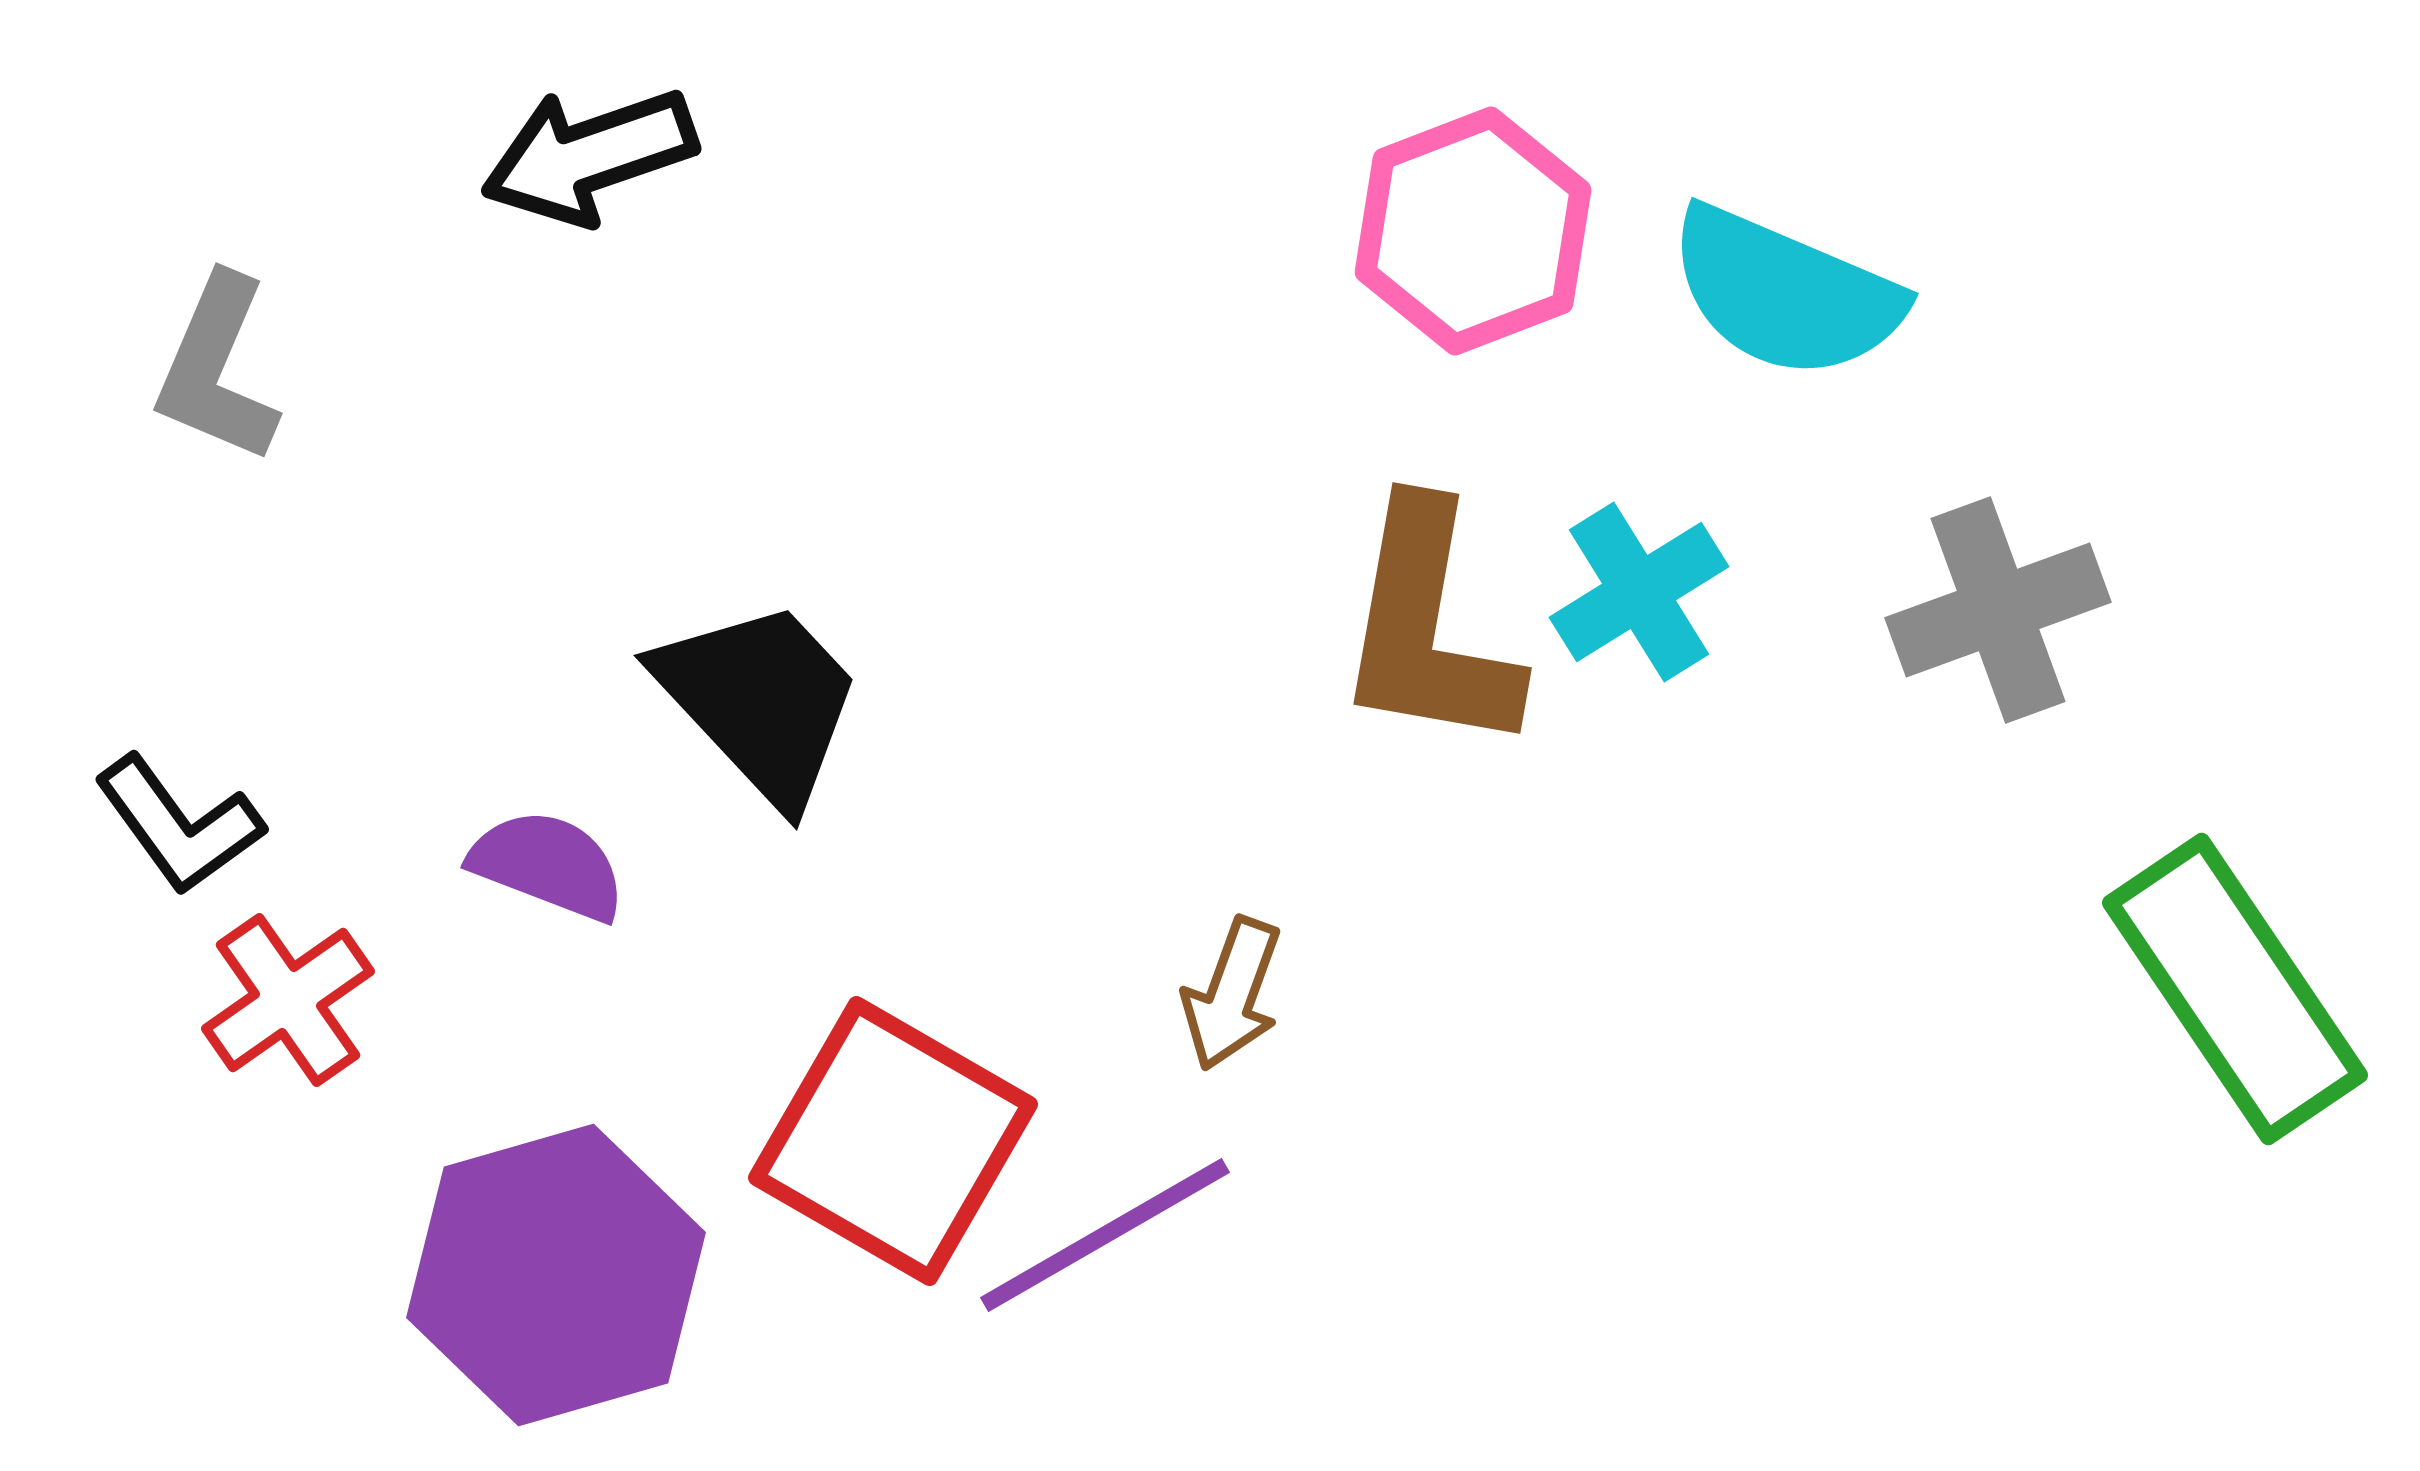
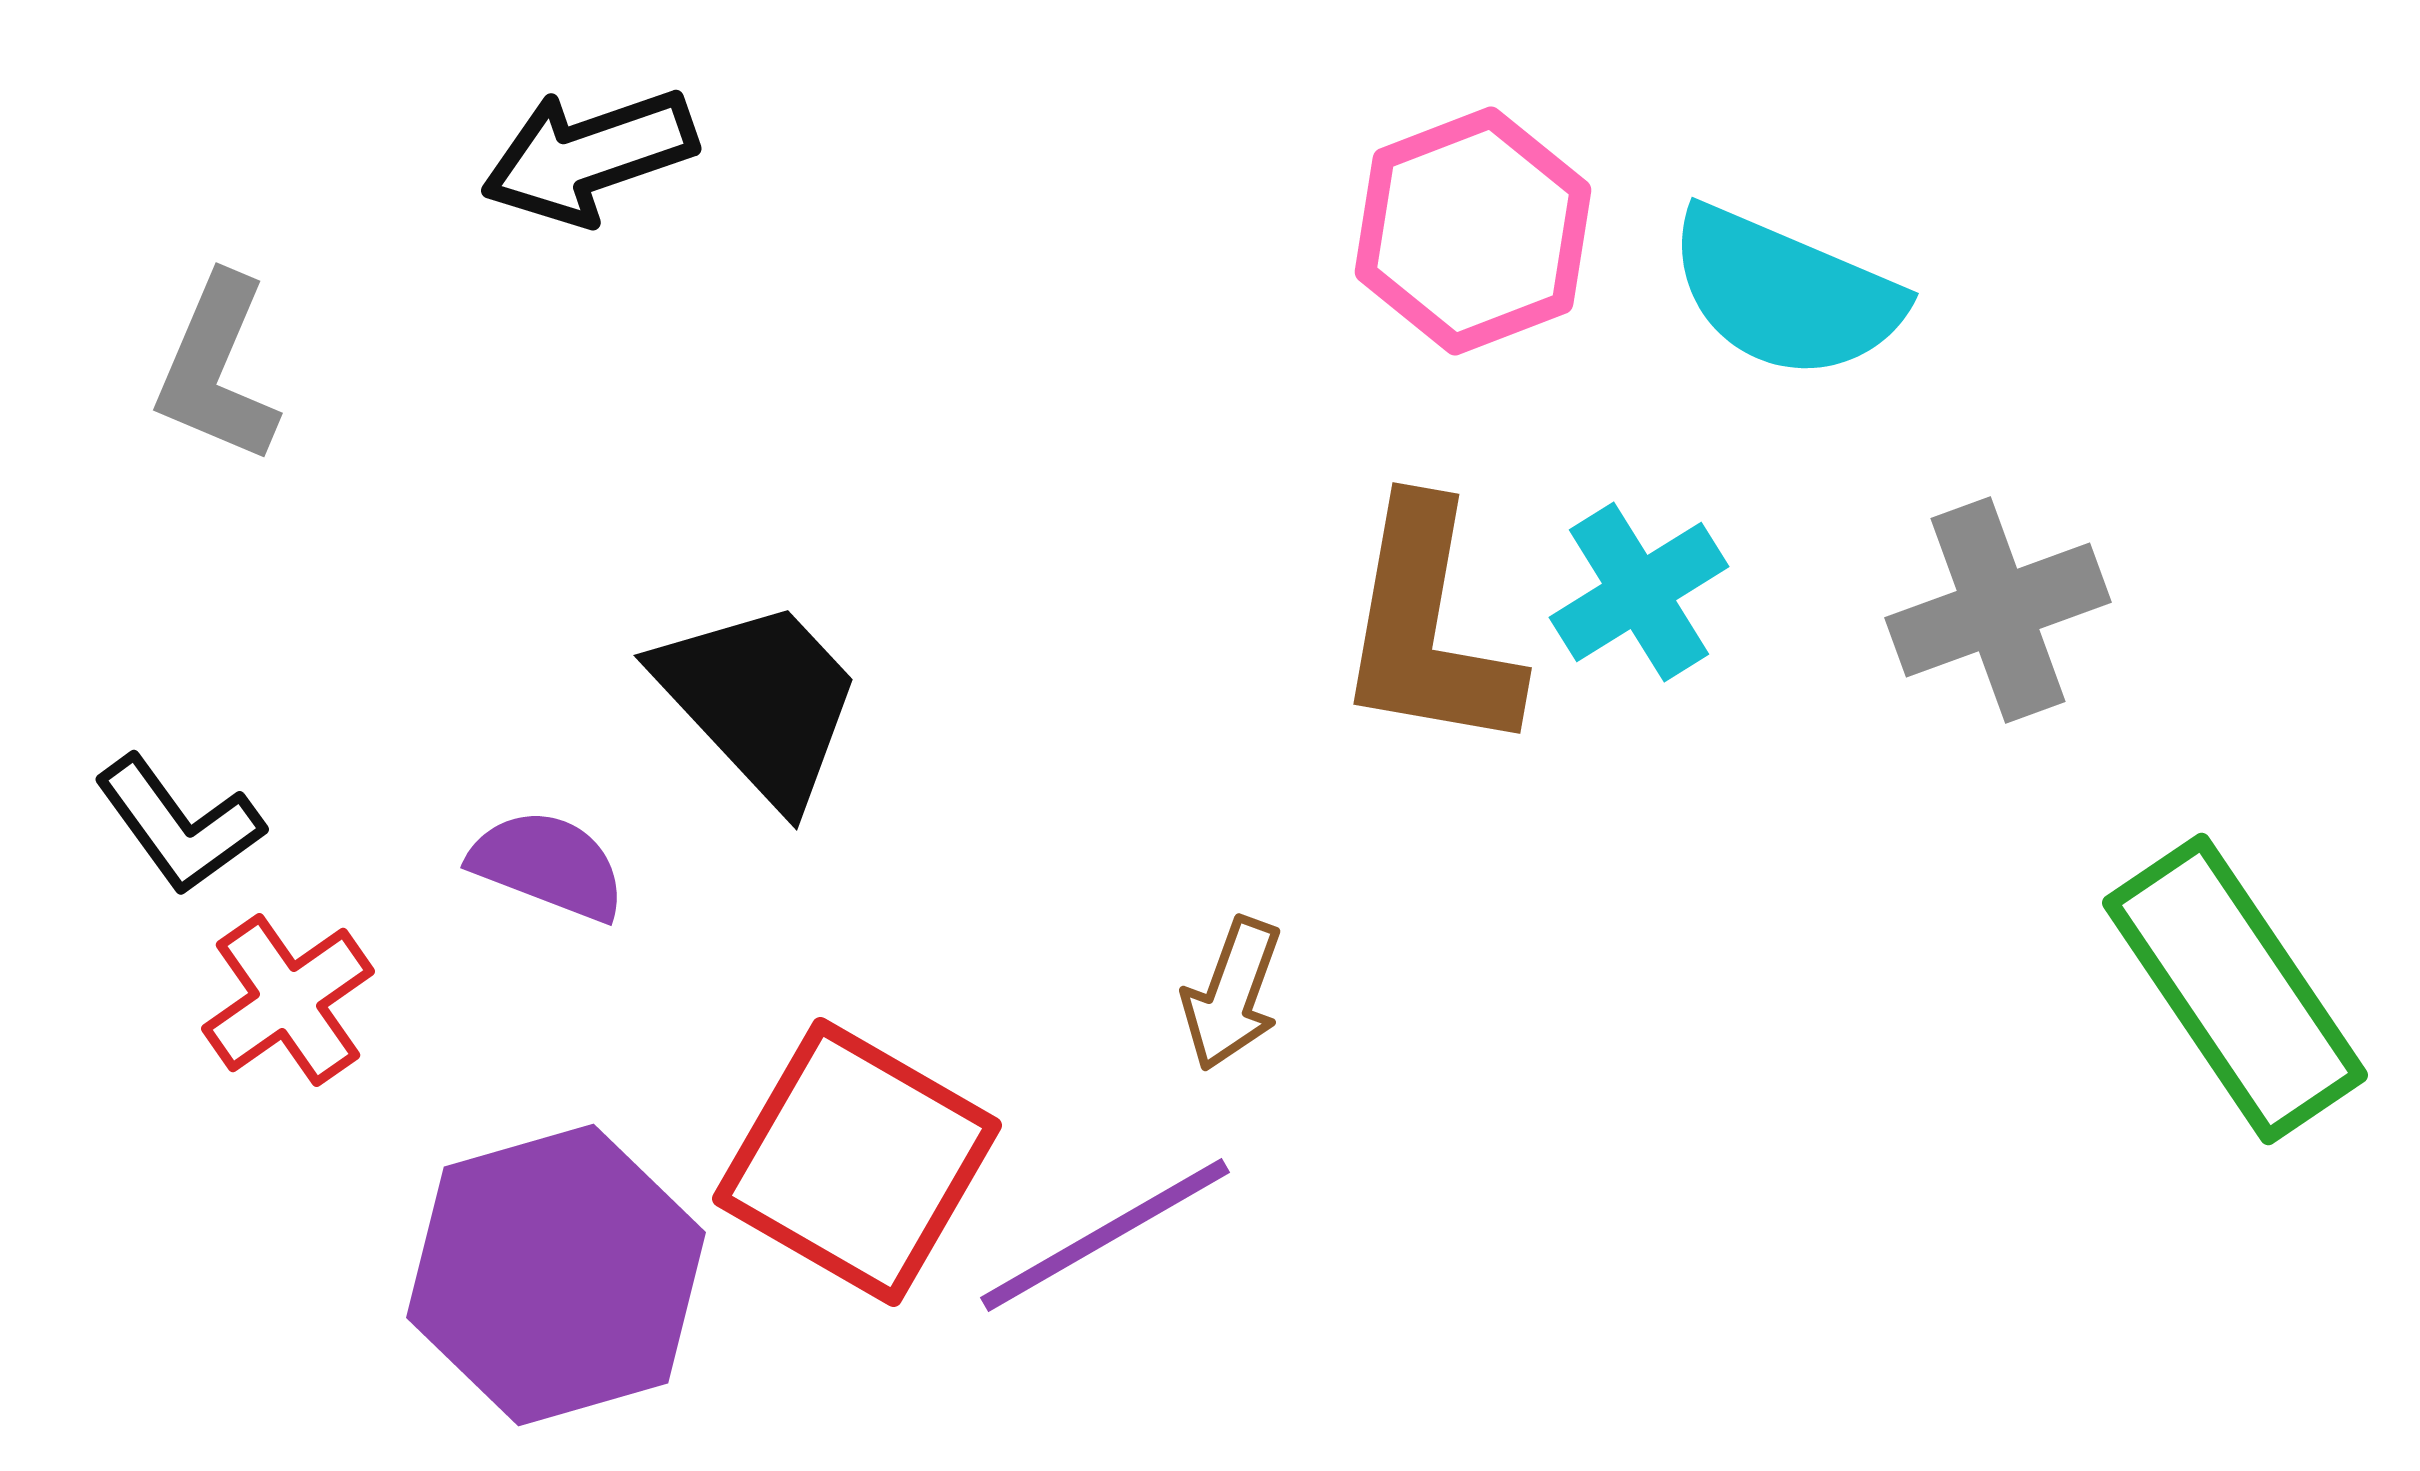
red square: moved 36 px left, 21 px down
